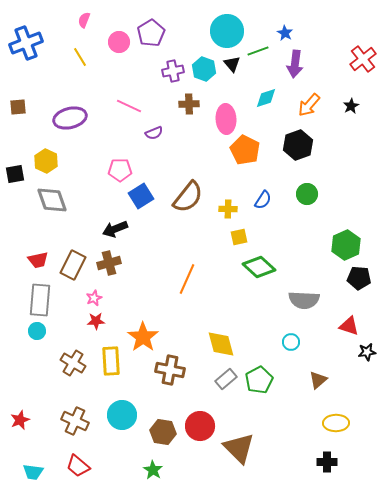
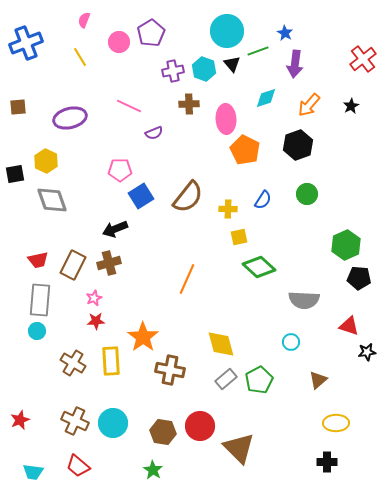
cyan circle at (122, 415): moved 9 px left, 8 px down
